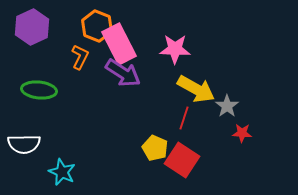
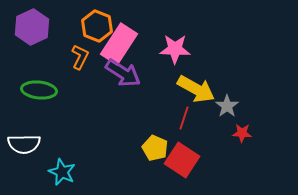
pink rectangle: rotated 60 degrees clockwise
